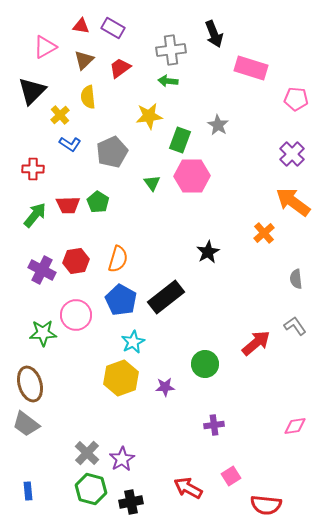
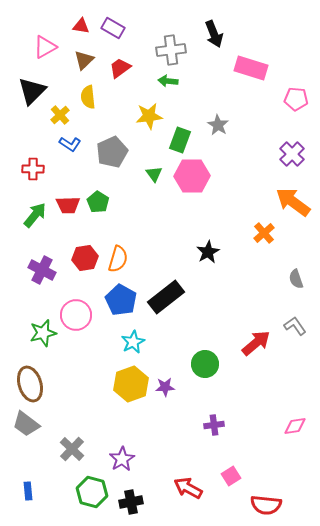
green triangle at (152, 183): moved 2 px right, 9 px up
red hexagon at (76, 261): moved 9 px right, 3 px up
gray semicircle at (296, 279): rotated 12 degrees counterclockwise
green star at (43, 333): rotated 12 degrees counterclockwise
yellow hexagon at (121, 378): moved 10 px right, 6 px down
gray cross at (87, 453): moved 15 px left, 4 px up
green hexagon at (91, 489): moved 1 px right, 3 px down
